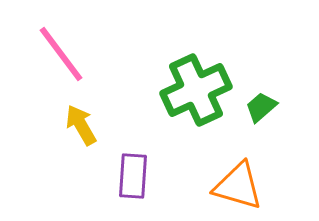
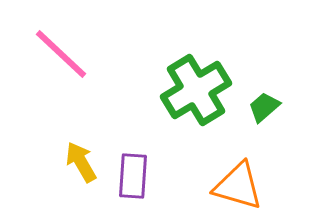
pink line: rotated 10 degrees counterclockwise
green cross: rotated 6 degrees counterclockwise
green trapezoid: moved 3 px right
yellow arrow: moved 37 px down
